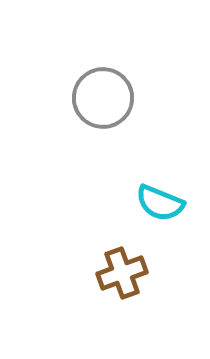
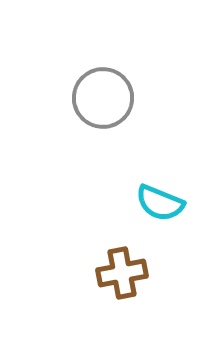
brown cross: rotated 9 degrees clockwise
